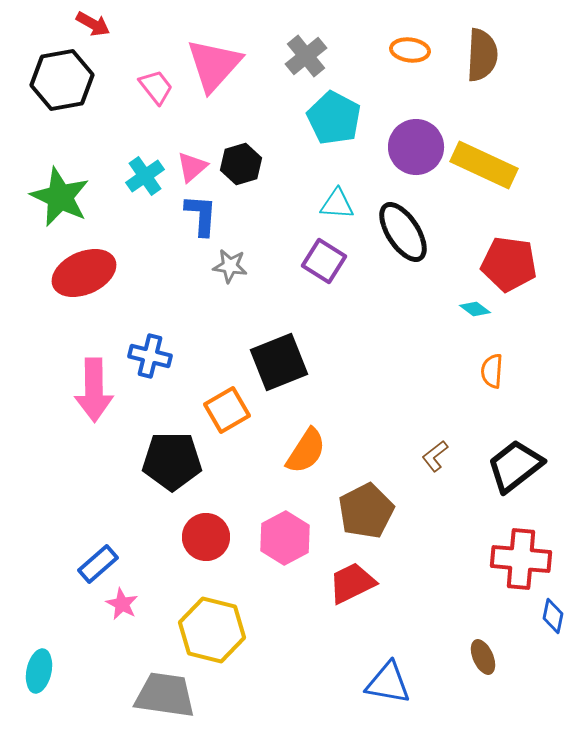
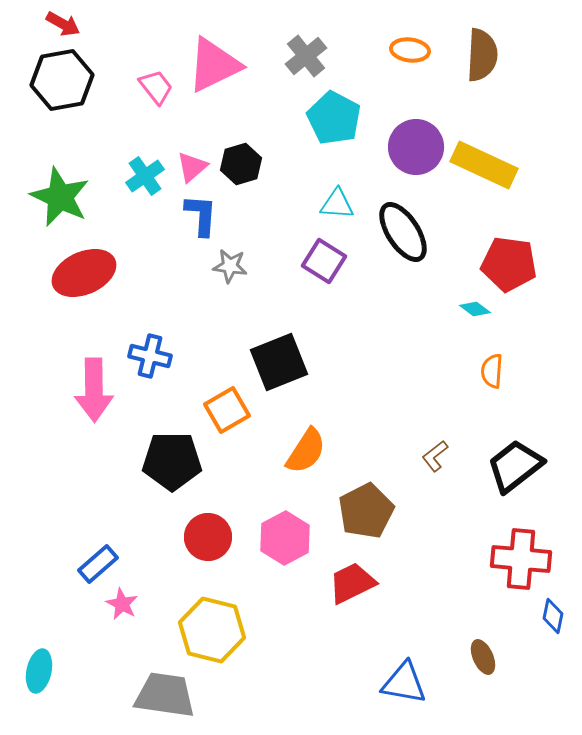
red arrow at (93, 24): moved 30 px left
pink triangle at (214, 65): rotated 22 degrees clockwise
red circle at (206, 537): moved 2 px right
blue triangle at (388, 683): moved 16 px right
